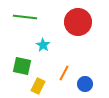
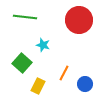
red circle: moved 1 px right, 2 px up
cyan star: rotated 16 degrees counterclockwise
green square: moved 3 px up; rotated 30 degrees clockwise
